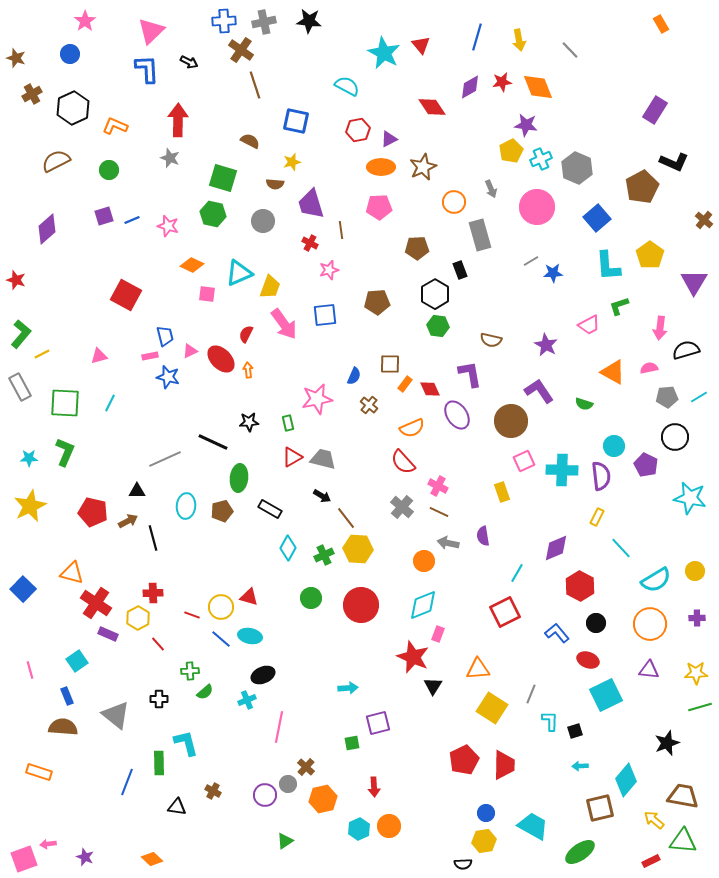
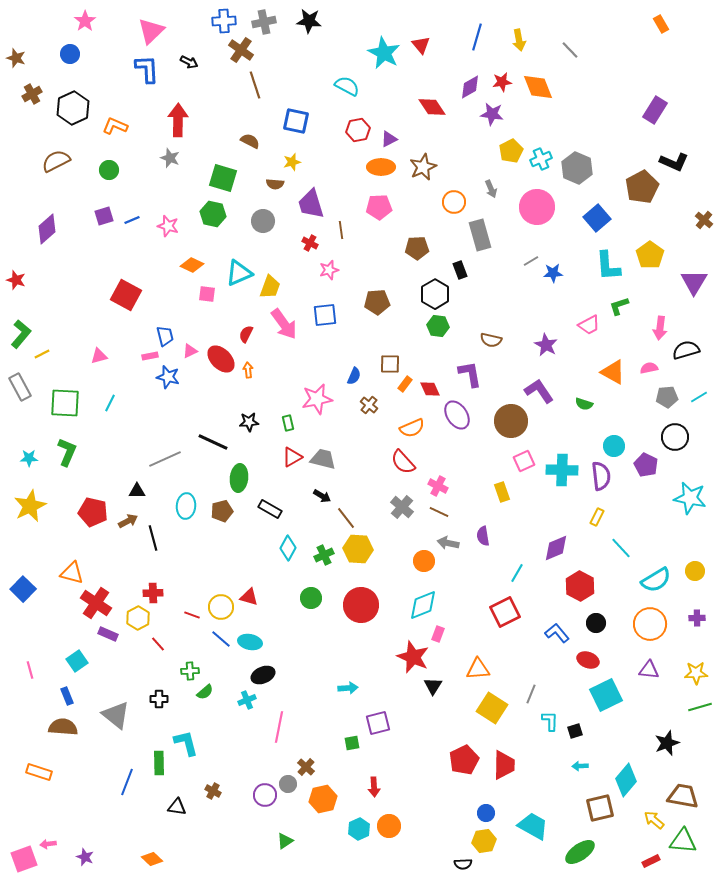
purple star at (526, 125): moved 34 px left, 11 px up
green L-shape at (65, 452): moved 2 px right
cyan ellipse at (250, 636): moved 6 px down
